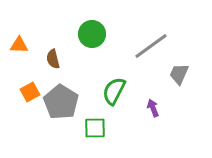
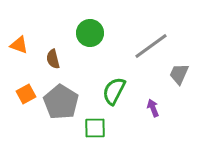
green circle: moved 2 px left, 1 px up
orange triangle: rotated 18 degrees clockwise
orange square: moved 4 px left, 2 px down
